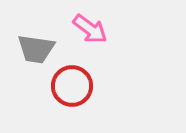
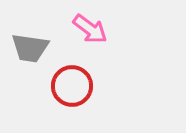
gray trapezoid: moved 6 px left, 1 px up
